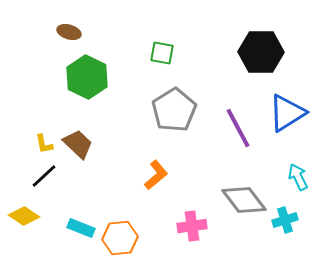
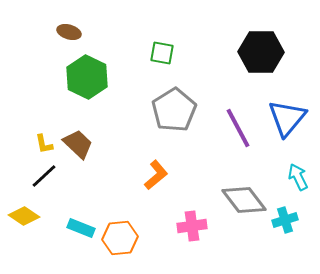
blue triangle: moved 5 px down; rotated 18 degrees counterclockwise
